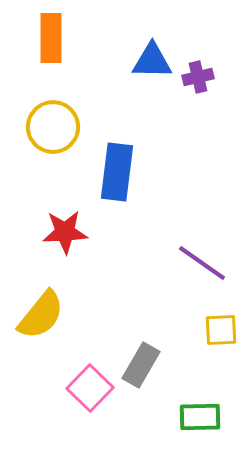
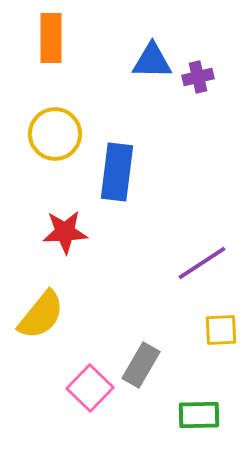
yellow circle: moved 2 px right, 7 px down
purple line: rotated 68 degrees counterclockwise
green rectangle: moved 1 px left, 2 px up
